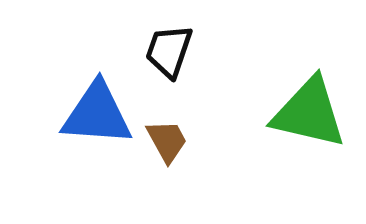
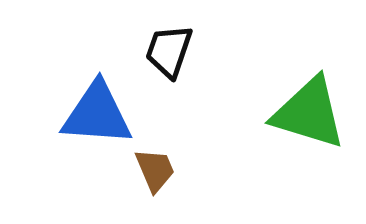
green triangle: rotated 4 degrees clockwise
brown trapezoid: moved 12 px left, 29 px down; rotated 6 degrees clockwise
